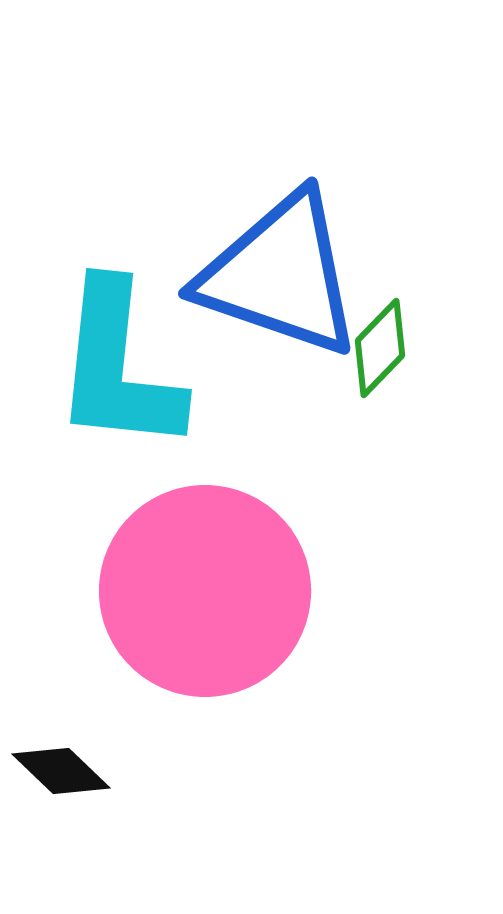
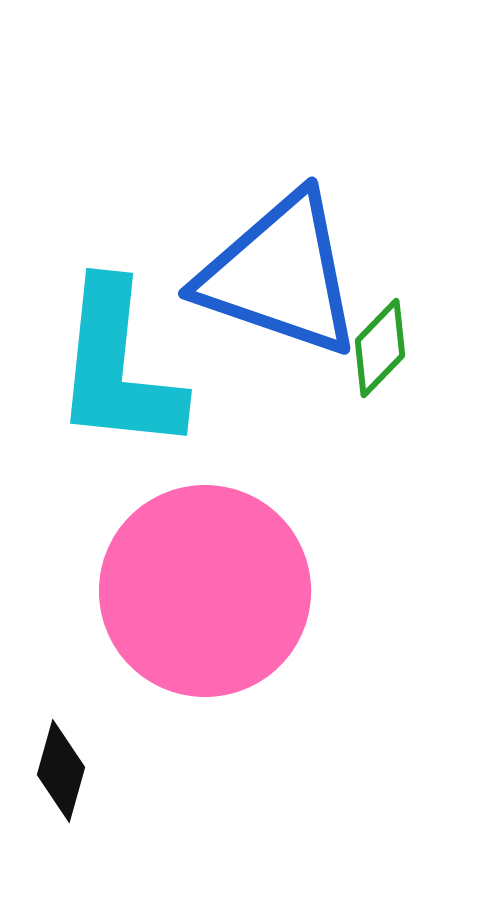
black diamond: rotated 62 degrees clockwise
